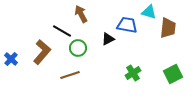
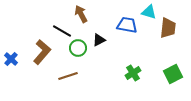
black triangle: moved 9 px left, 1 px down
brown line: moved 2 px left, 1 px down
